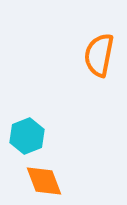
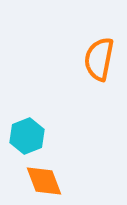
orange semicircle: moved 4 px down
